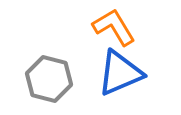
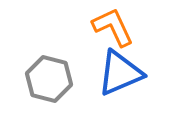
orange L-shape: moved 1 px left; rotated 6 degrees clockwise
